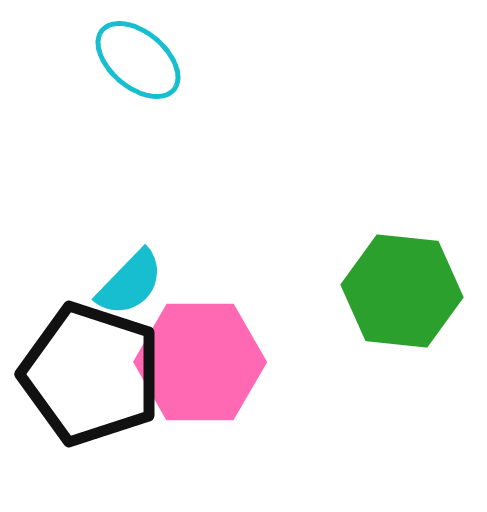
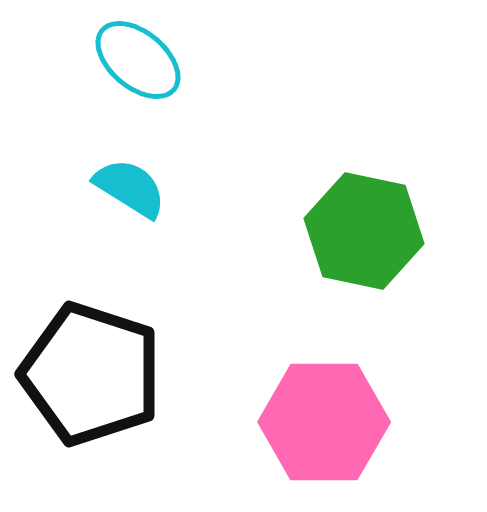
cyan semicircle: moved 95 px up; rotated 102 degrees counterclockwise
green hexagon: moved 38 px left, 60 px up; rotated 6 degrees clockwise
pink hexagon: moved 124 px right, 60 px down
